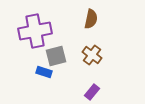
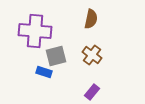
purple cross: rotated 16 degrees clockwise
